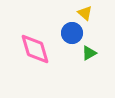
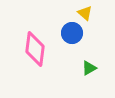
pink diamond: rotated 24 degrees clockwise
green triangle: moved 15 px down
